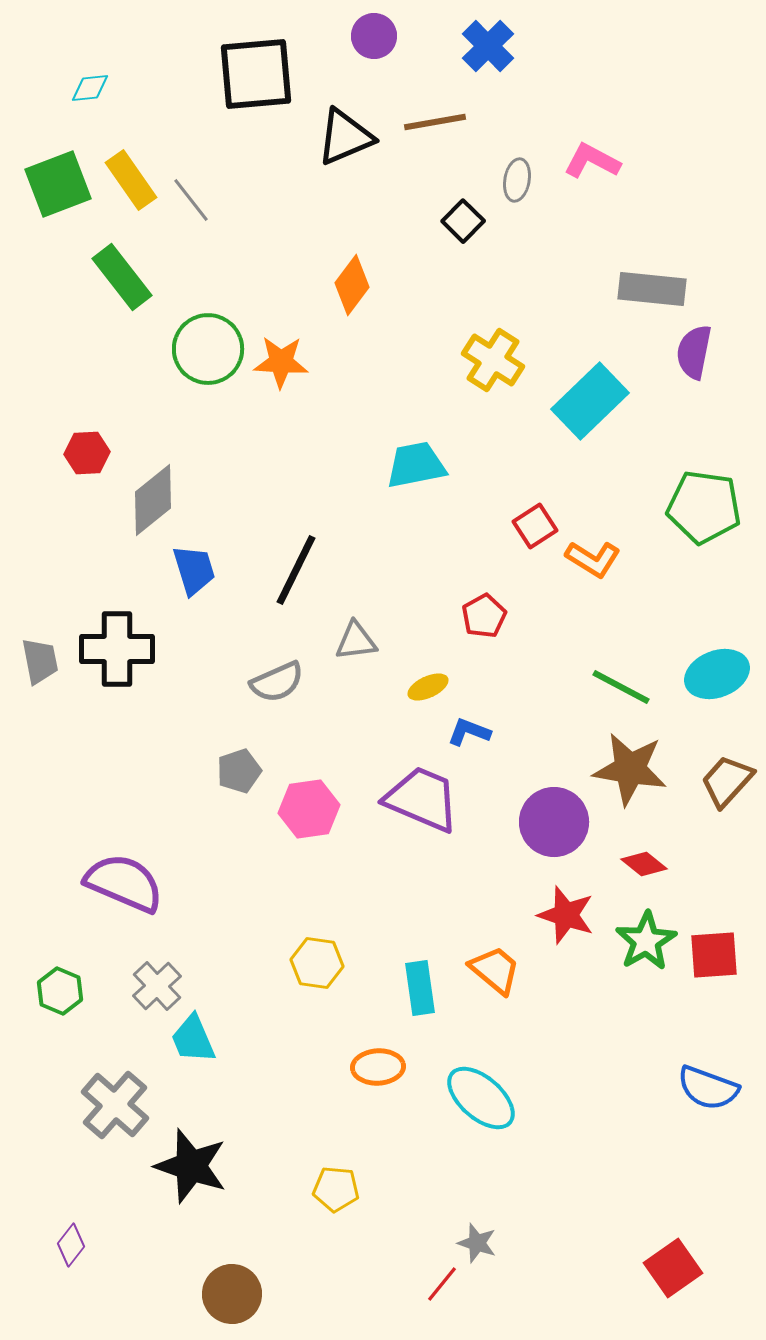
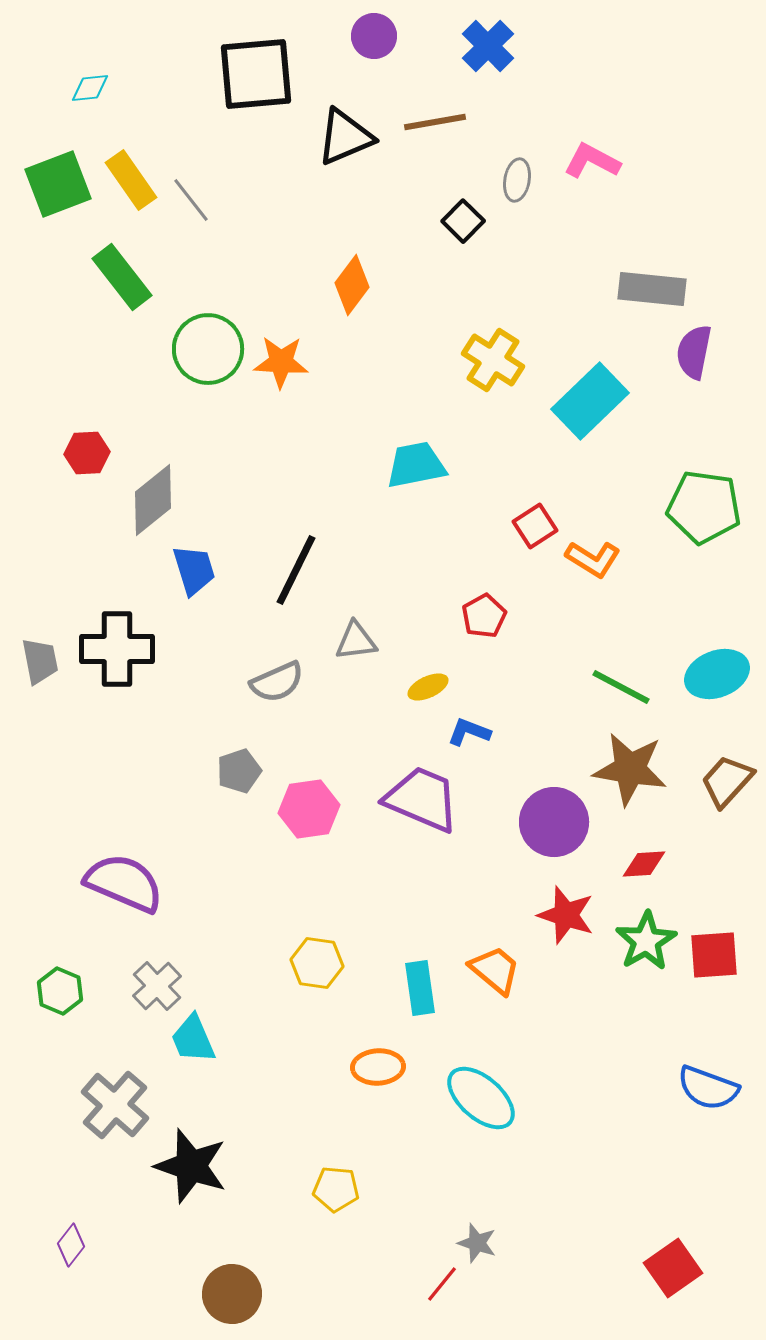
red diamond at (644, 864): rotated 42 degrees counterclockwise
